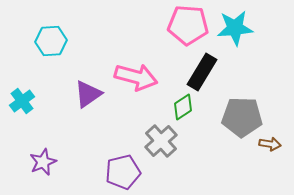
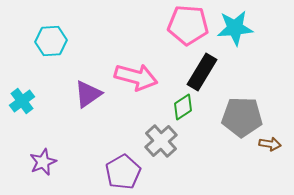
purple pentagon: rotated 16 degrees counterclockwise
